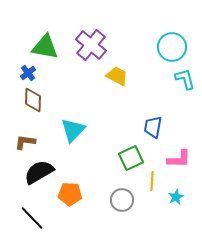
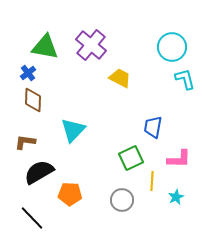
yellow trapezoid: moved 3 px right, 2 px down
